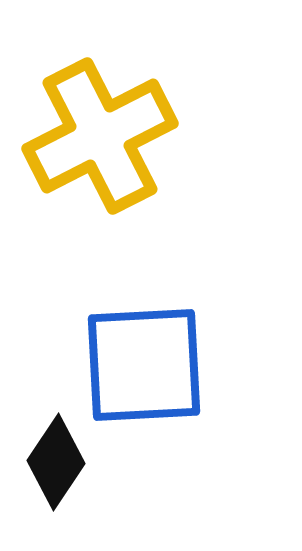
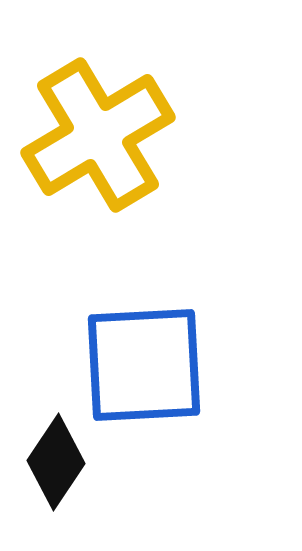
yellow cross: moved 2 px left, 1 px up; rotated 4 degrees counterclockwise
